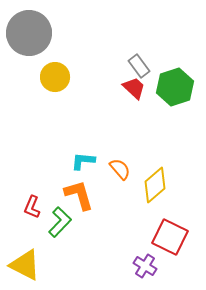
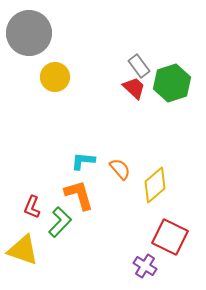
green hexagon: moved 3 px left, 4 px up
yellow triangle: moved 2 px left, 15 px up; rotated 8 degrees counterclockwise
